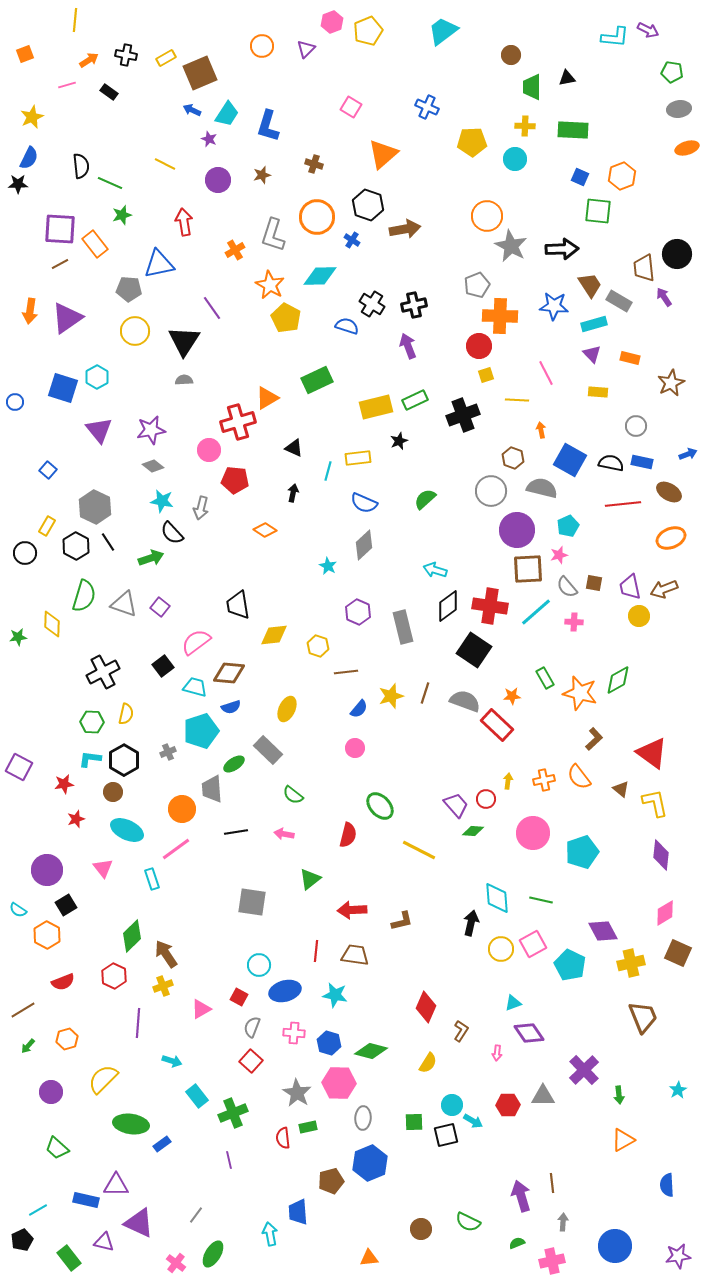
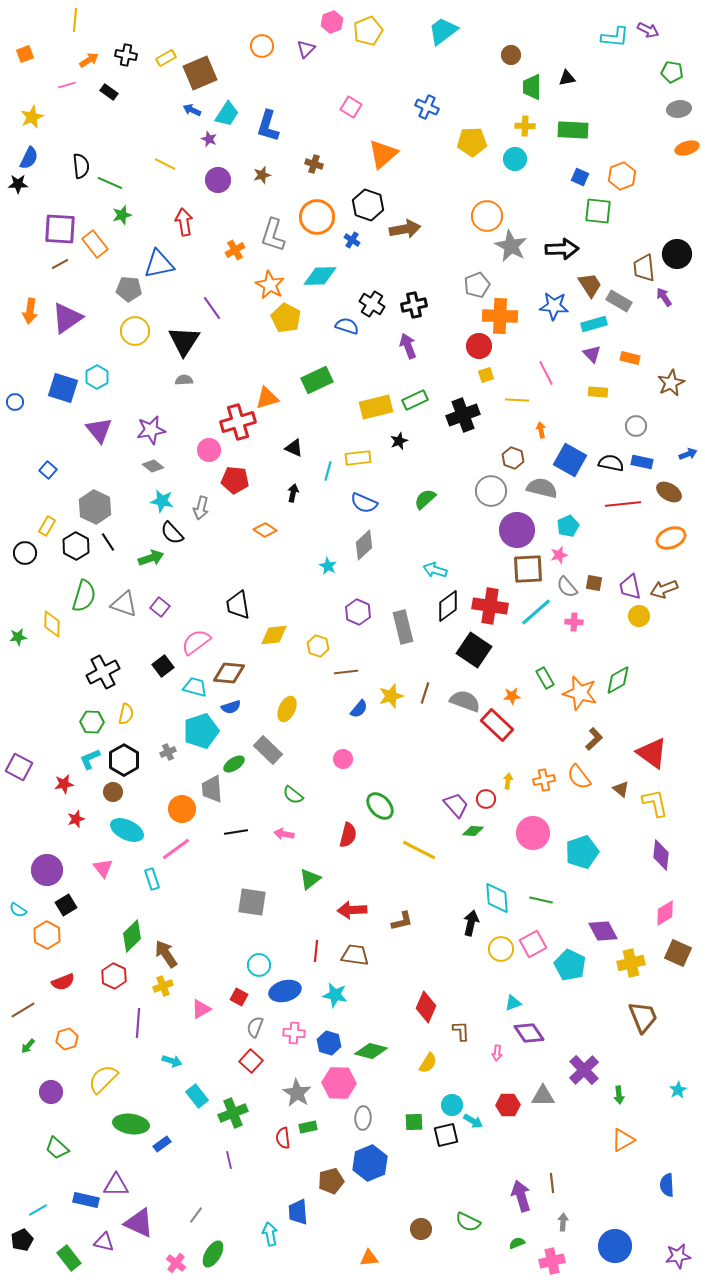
orange triangle at (267, 398): rotated 15 degrees clockwise
pink circle at (355, 748): moved 12 px left, 11 px down
cyan L-shape at (90, 759): rotated 30 degrees counterclockwise
gray semicircle at (252, 1027): moved 3 px right
brown L-shape at (461, 1031): rotated 35 degrees counterclockwise
